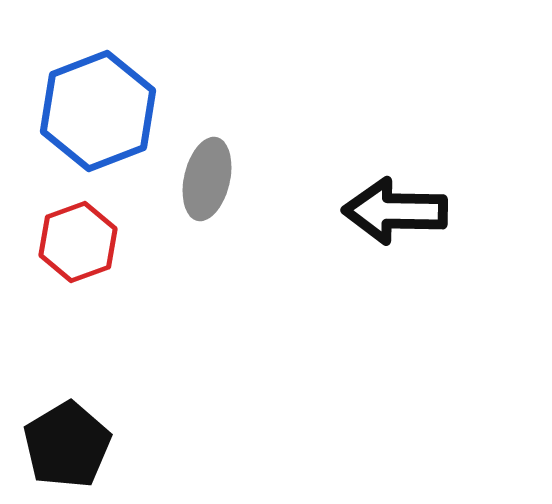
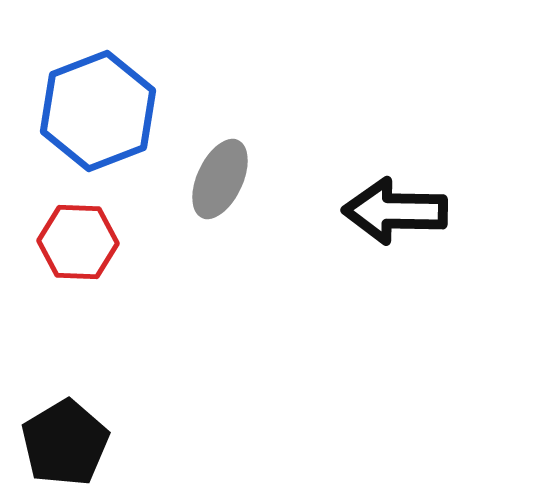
gray ellipse: moved 13 px right; rotated 12 degrees clockwise
red hexagon: rotated 22 degrees clockwise
black pentagon: moved 2 px left, 2 px up
